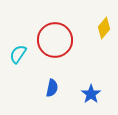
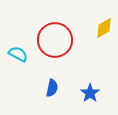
yellow diamond: rotated 20 degrees clockwise
cyan semicircle: rotated 84 degrees clockwise
blue star: moved 1 px left, 1 px up
